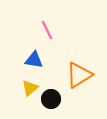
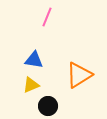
pink line: moved 13 px up; rotated 48 degrees clockwise
yellow triangle: moved 1 px right, 3 px up; rotated 18 degrees clockwise
black circle: moved 3 px left, 7 px down
